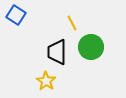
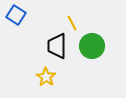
green circle: moved 1 px right, 1 px up
black trapezoid: moved 6 px up
yellow star: moved 4 px up
